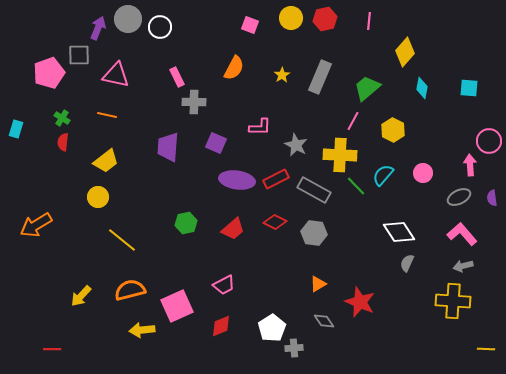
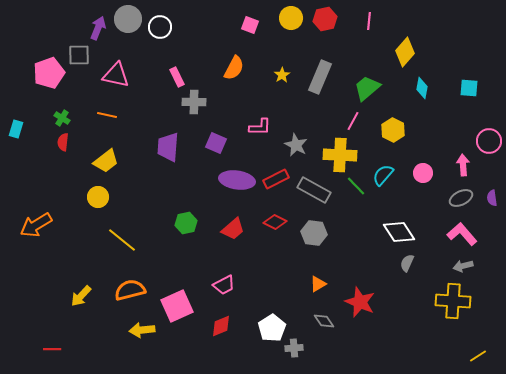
pink arrow at (470, 165): moved 7 px left
gray ellipse at (459, 197): moved 2 px right, 1 px down
yellow line at (486, 349): moved 8 px left, 7 px down; rotated 36 degrees counterclockwise
